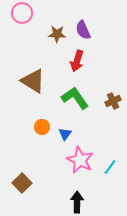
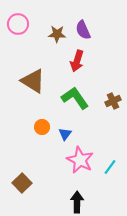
pink circle: moved 4 px left, 11 px down
